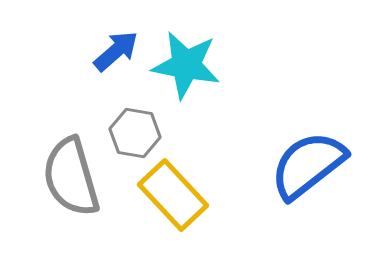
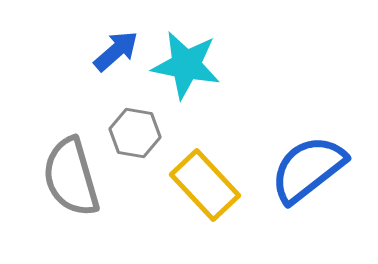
blue semicircle: moved 4 px down
yellow rectangle: moved 32 px right, 10 px up
